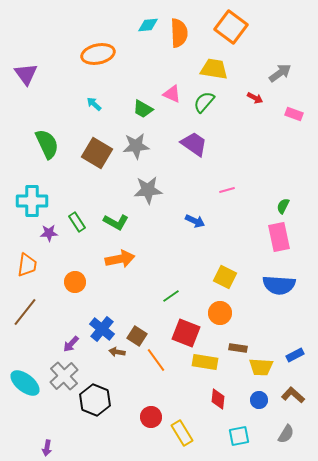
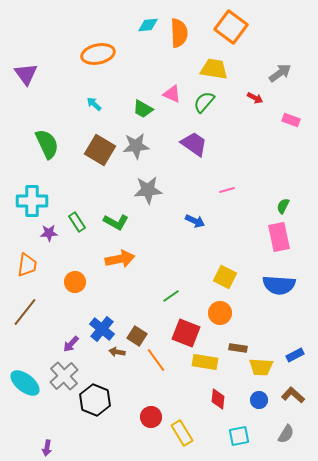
pink rectangle at (294, 114): moved 3 px left, 6 px down
brown square at (97, 153): moved 3 px right, 3 px up
